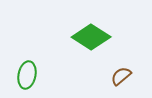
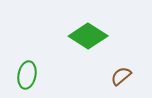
green diamond: moved 3 px left, 1 px up
